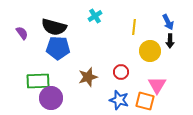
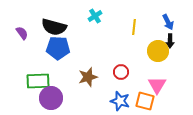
yellow circle: moved 8 px right
blue star: moved 1 px right, 1 px down
